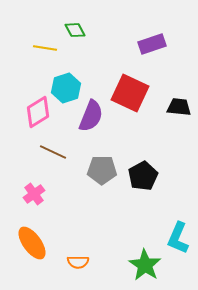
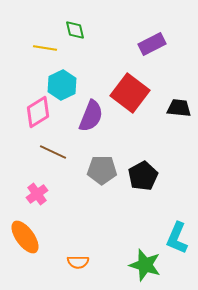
green diamond: rotated 15 degrees clockwise
purple rectangle: rotated 8 degrees counterclockwise
cyan hexagon: moved 4 px left, 3 px up; rotated 8 degrees counterclockwise
red square: rotated 12 degrees clockwise
black trapezoid: moved 1 px down
pink cross: moved 3 px right
cyan L-shape: moved 1 px left
orange ellipse: moved 7 px left, 6 px up
green star: rotated 16 degrees counterclockwise
